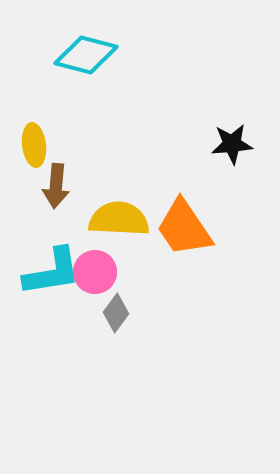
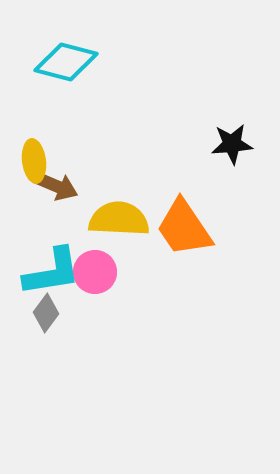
cyan diamond: moved 20 px left, 7 px down
yellow ellipse: moved 16 px down
brown arrow: rotated 72 degrees counterclockwise
gray diamond: moved 70 px left
